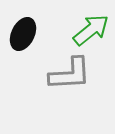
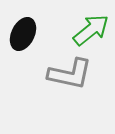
gray L-shape: rotated 15 degrees clockwise
